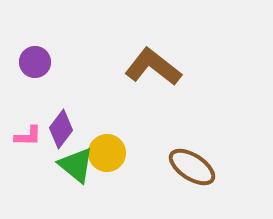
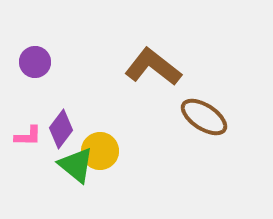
yellow circle: moved 7 px left, 2 px up
brown ellipse: moved 12 px right, 50 px up
